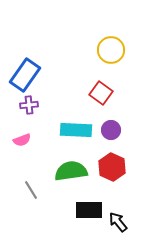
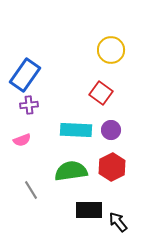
red hexagon: rotated 8 degrees clockwise
